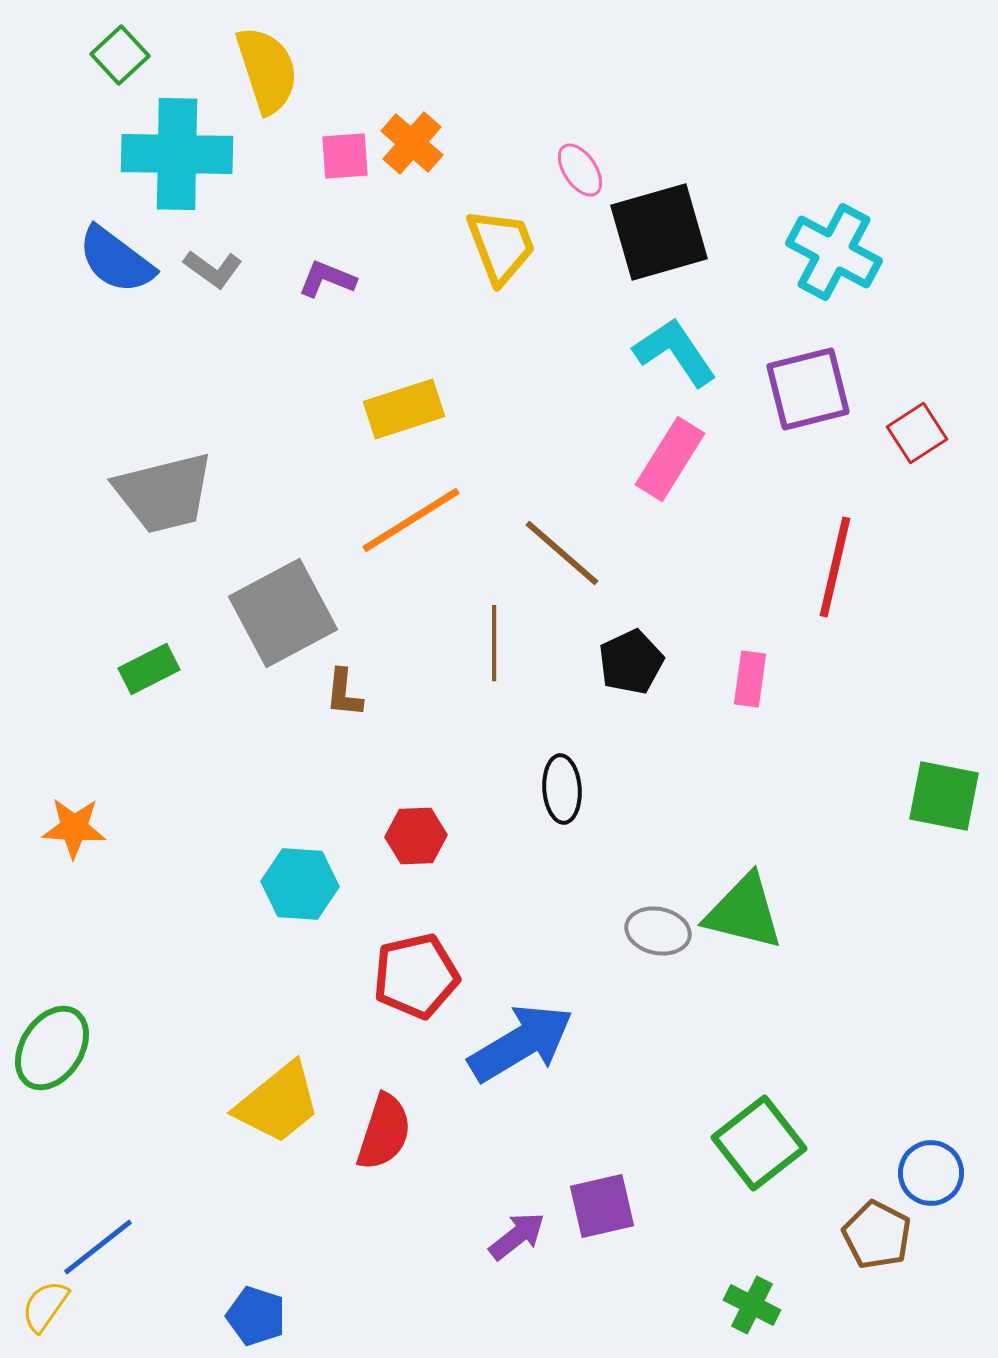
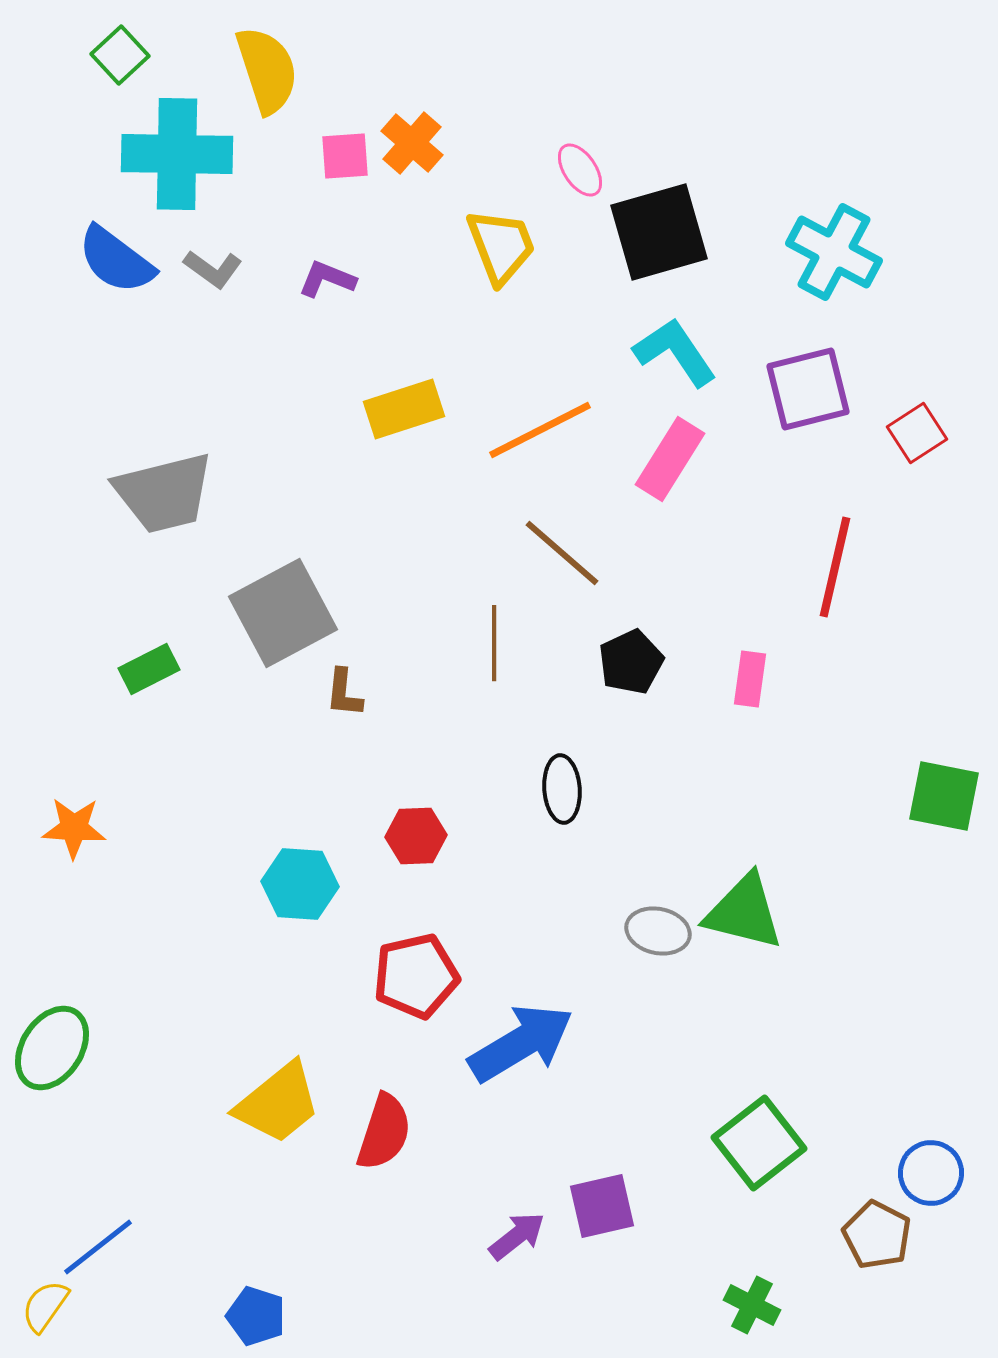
orange line at (411, 520): moved 129 px right, 90 px up; rotated 5 degrees clockwise
